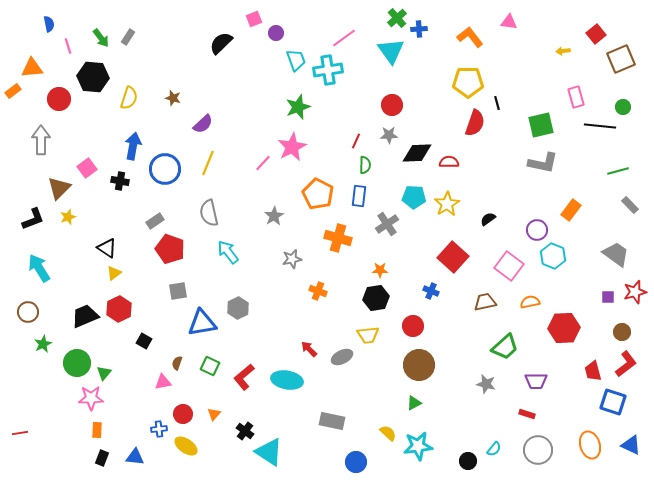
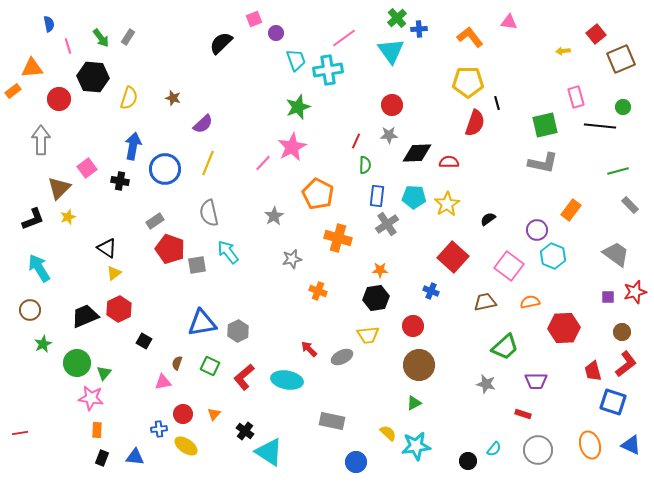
green square at (541, 125): moved 4 px right
blue rectangle at (359, 196): moved 18 px right
gray square at (178, 291): moved 19 px right, 26 px up
gray hexagon at (238, 308): moved 23 px down
brown circle at (28, 312): moved 2 px right, 2 px up
pink star at (91, 398): rotated 10 degrees clockwise
red rectangle at (527, 414): moved 4 px left
cyan star at (418, 446): moved 2 px left
